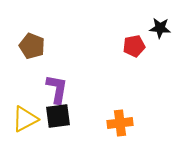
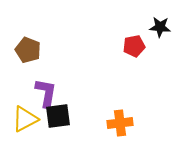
black star: moved 1 px up
brown pentagon: moved 4 px left, 4 px down
purple L-shape: moved 11 px left, 4 px down
